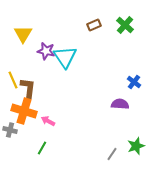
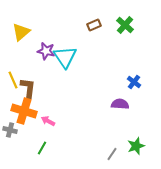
yellow triangle: moved 2 px left, 2 px up; rotated 18 degrees clockwise
